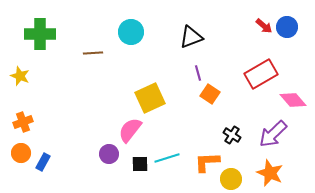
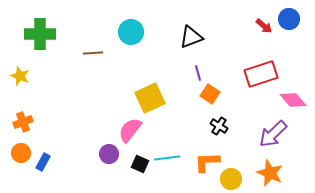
blue circle: moved 2 px right, 8 px up
red rectangle: rotated 12 degrees clockwise
black cross: moved 13 px left, 9 px up
cyan line: rotated 10 degrees clockwise
black square: rotated 24 degrees clockwise
